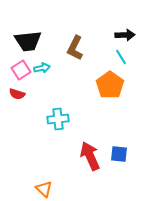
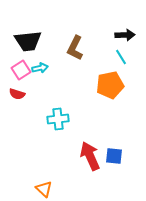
cyan arrow: moved 2 px left
orange pentagon: rotated 24 degrees clockwise
blue square: moved 5 px left, 2 px down
